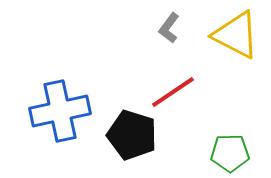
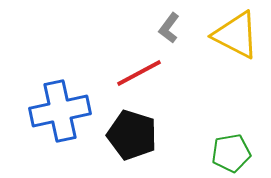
red line: moved 34 px left, 19 px up; rotated 6 degrees clockwise
green pentagon: moved 1 px right; rotated 9 degrees counterclockwise
